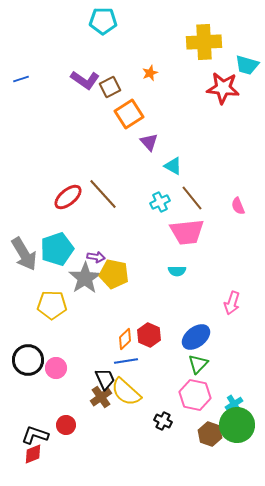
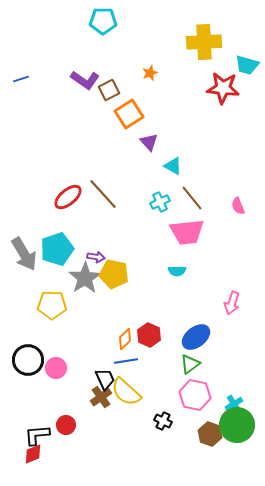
brown square at (110, 87): moved 1 px left, 3 px down
green triangle at (198, 364): moved 8 px left; rotated 10 degrees clockwise
black L-shape at (35, 435): moved 2 px right; rotated 24 degrees counterclockwise
